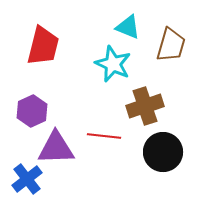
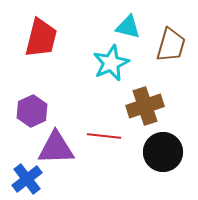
cyan triangle: rotated 8 degrees counterclockwise
red trapezoid: moved 2 px left, 8 px up
cyan star: moved 2 px left, 1 px up; rotated 24 degrees clockwise
